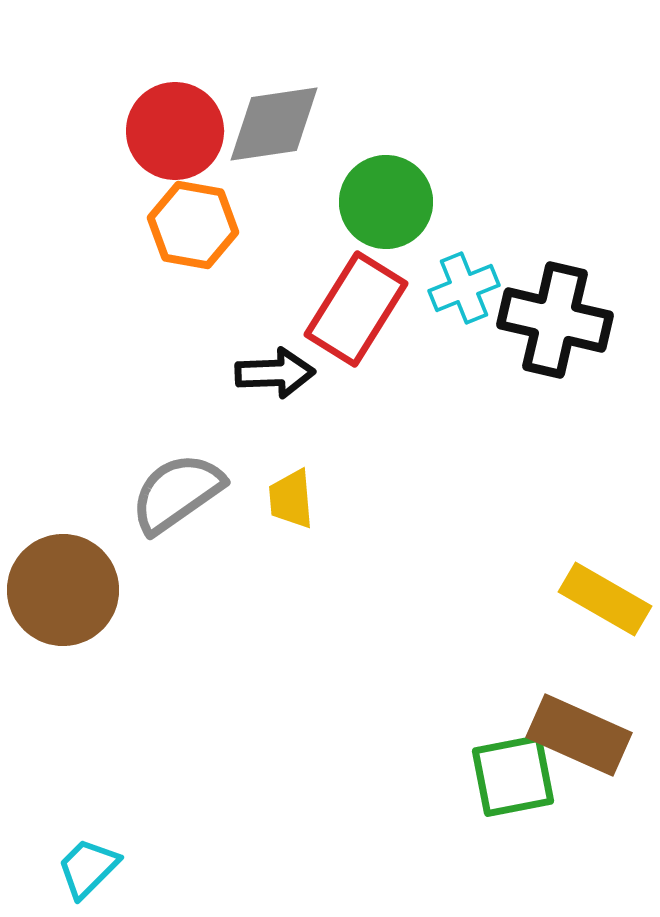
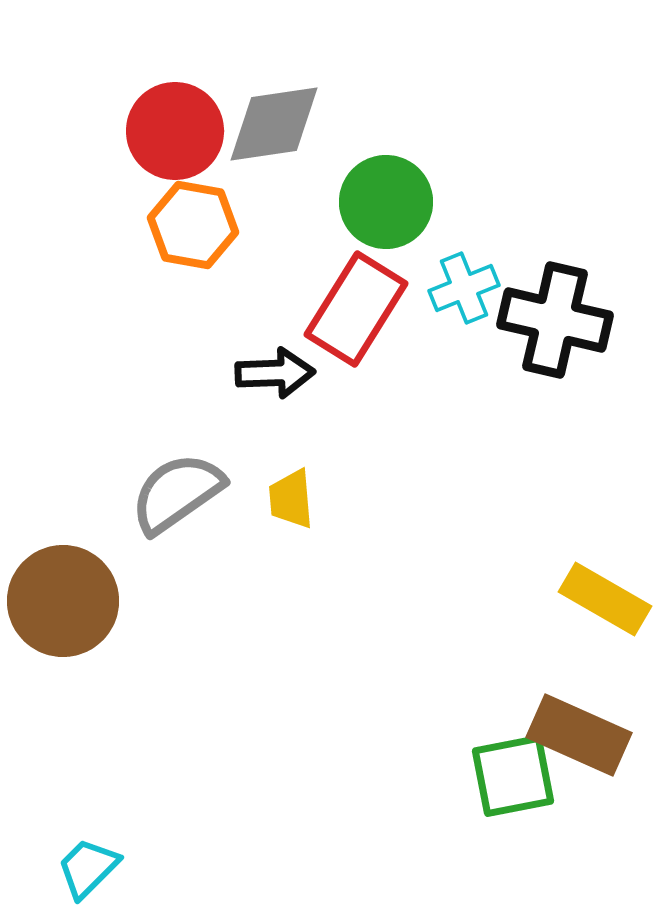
brown circle: moved 11 px down
